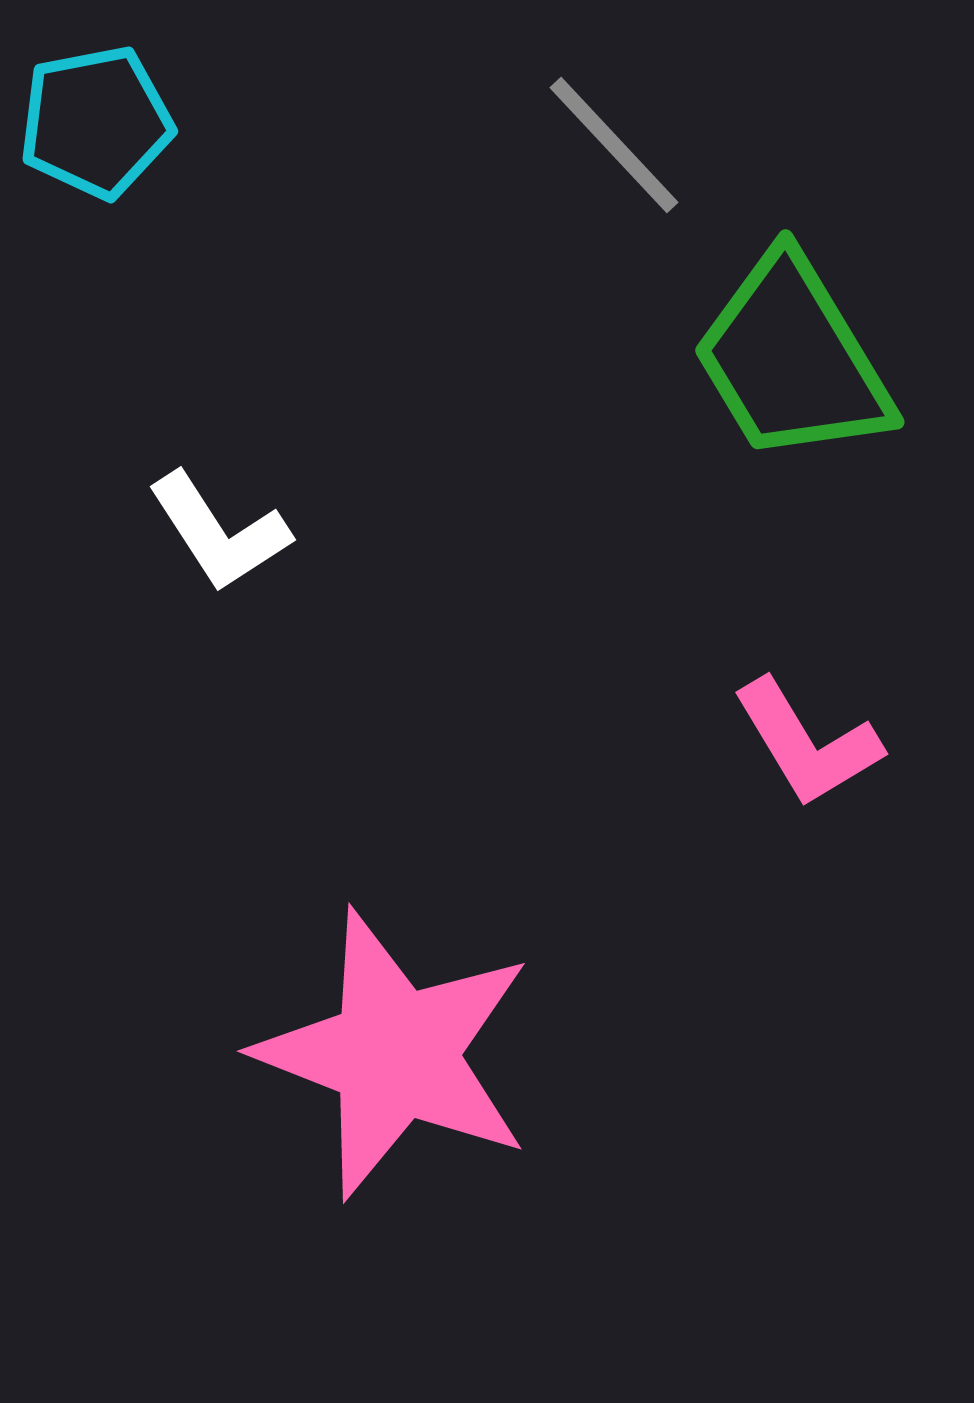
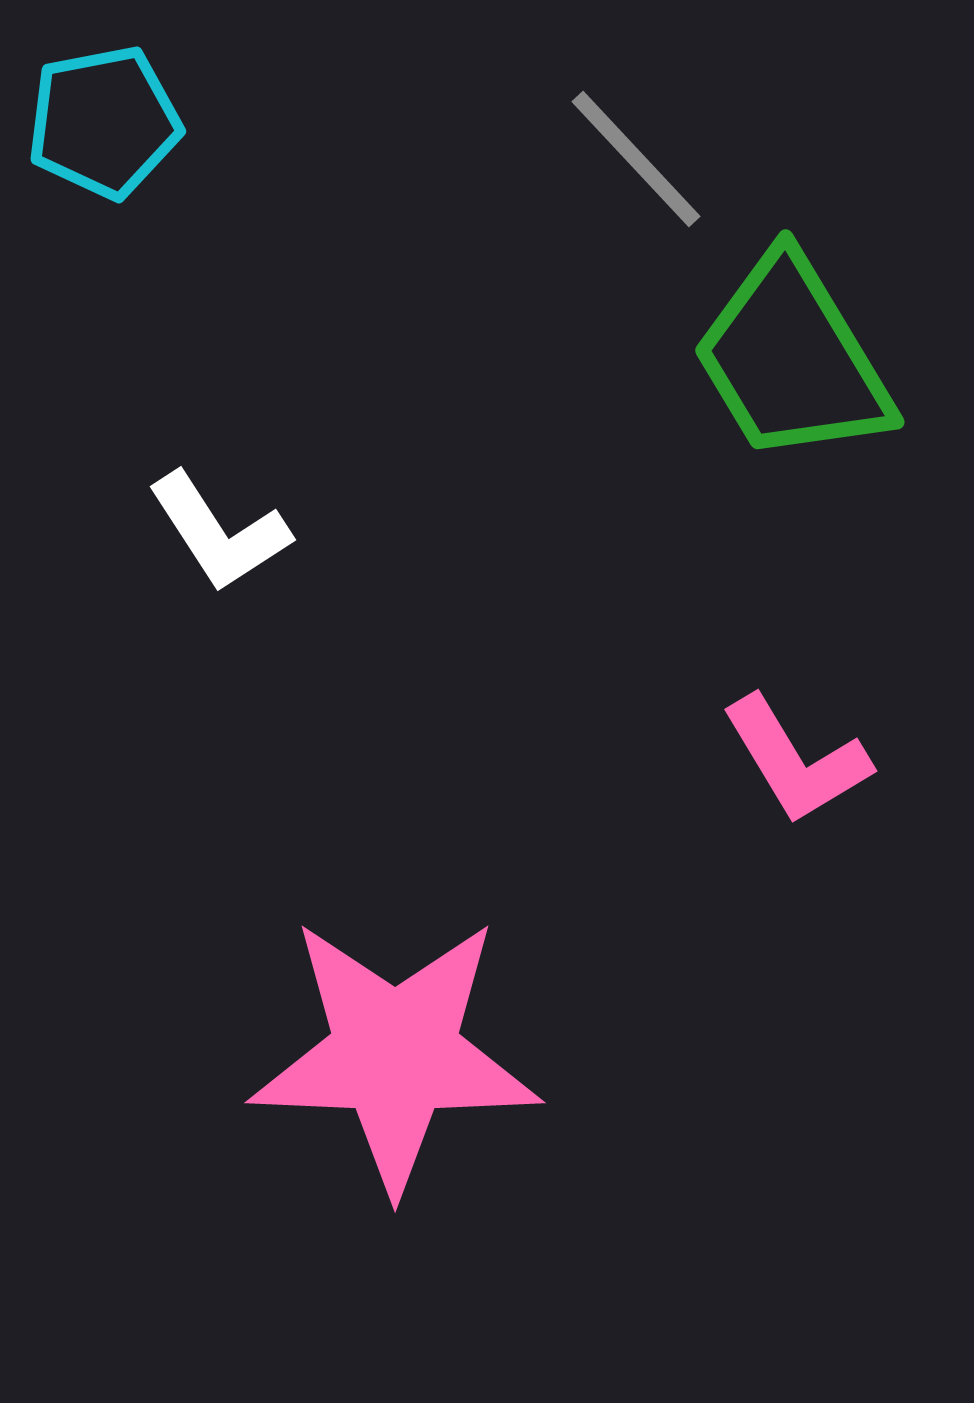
cyan pentagon: moved 8 px right
gray line: moved 22 px right, 14 px down
pink L-shape: moved 11 px left, 17 px down
pink star: rotated 19 degrees counterclockwise
